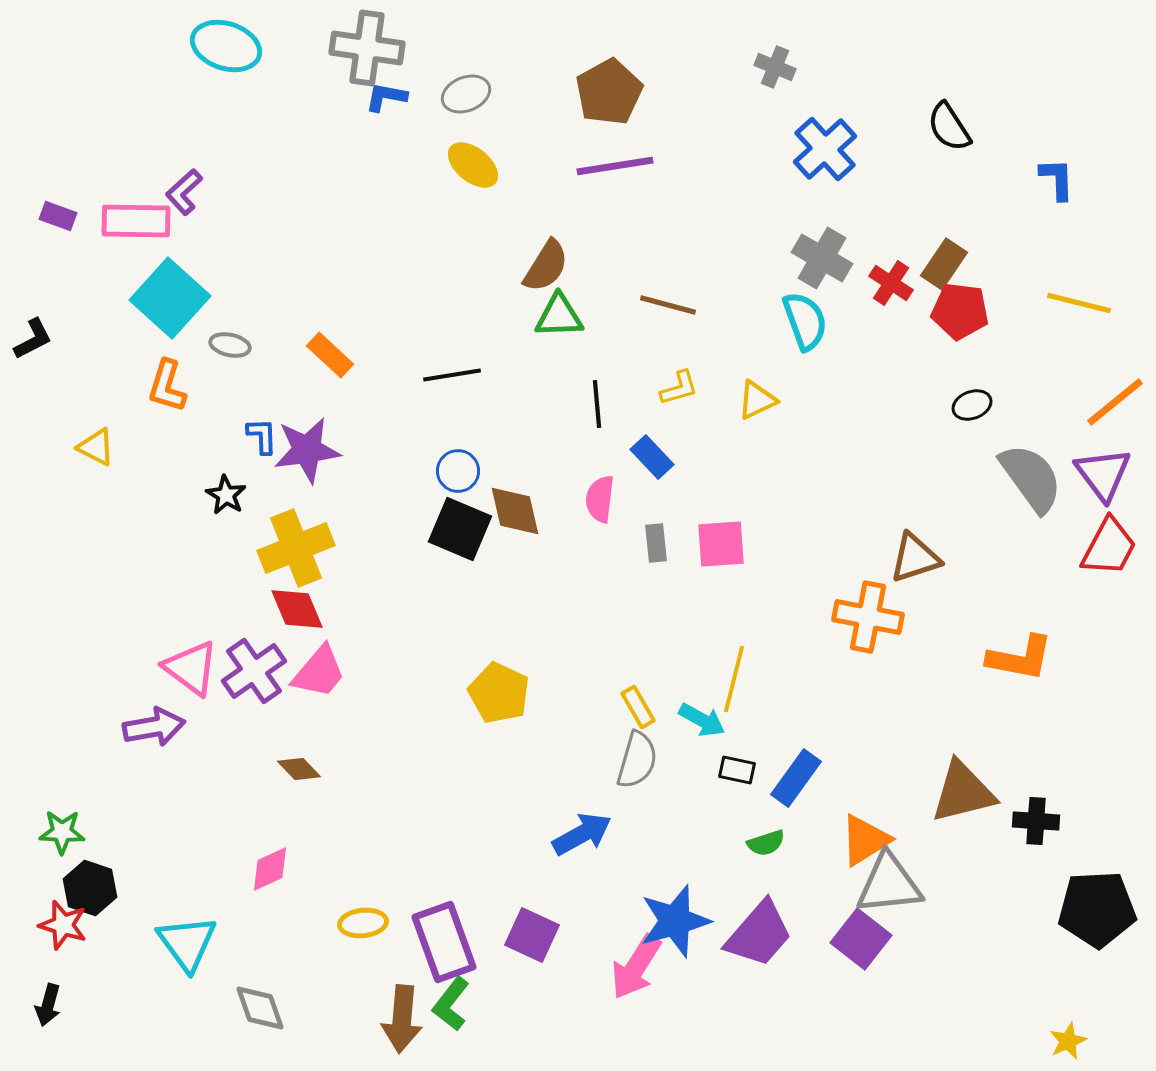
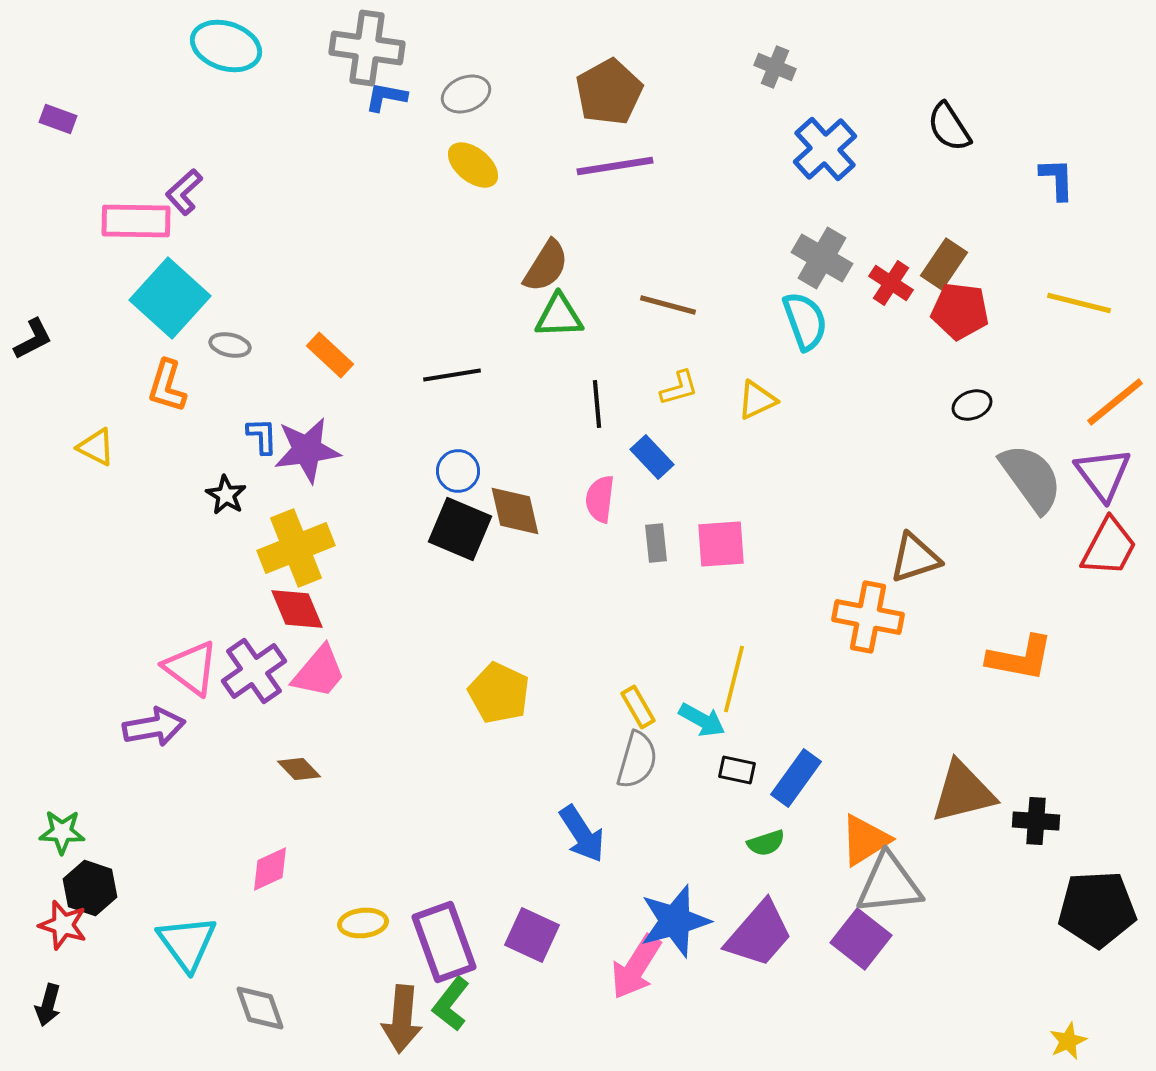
purple rectangle at (58, 216): moved 97 px up
blue arrow at (582, 834): rotated 86 degrees clockwise
